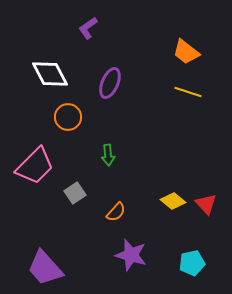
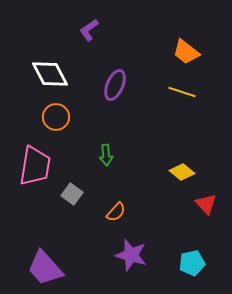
purple L-shape: moved 1 px right, 2 px down
purple ellipse: moved 5 px right, 2 px down
yellow line: moved 6 px left
orange circle: moved 12 px left
green arrow: moved 2 px left
pink trapezoid: rotated 36 degrees counterclockwise
gray square: moved 3 px left, 1 px down; rotated 20 degrees counterclockwise
yellow diamond: moved 9 px right, 29 px up
